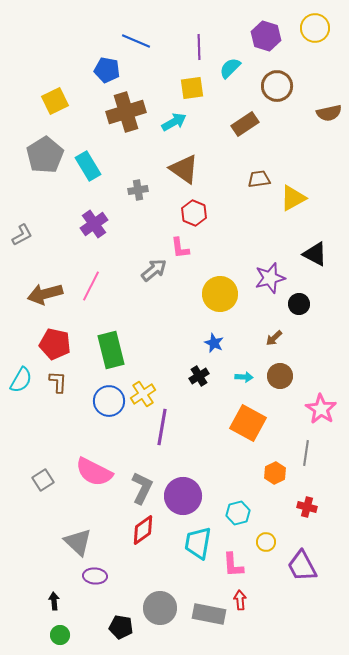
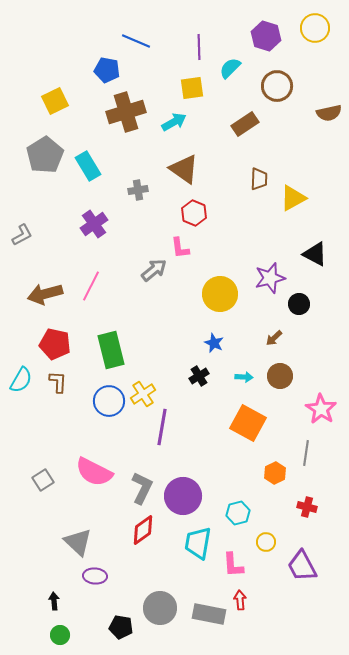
brown trapezoid at (259, 179): rotated 100 degrees clockwise
